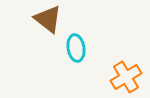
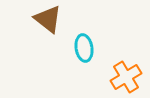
cyan ellipse: moved 8 px right
